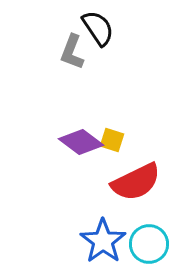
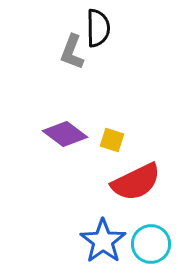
black semicircle: rotated 33 degrees clockwise
purple diamond: moved 16 px left, 8 px up
cyan circle: moved 2 px right
